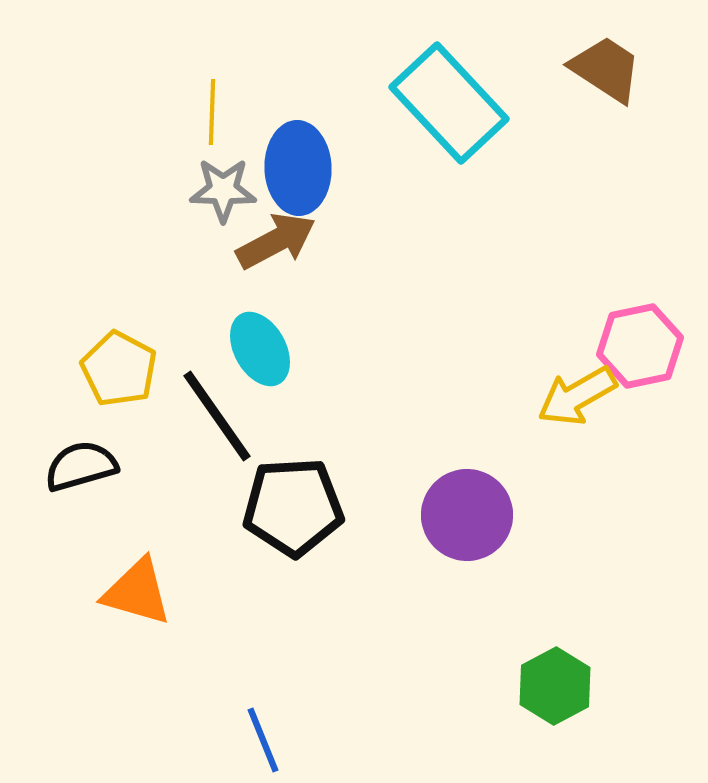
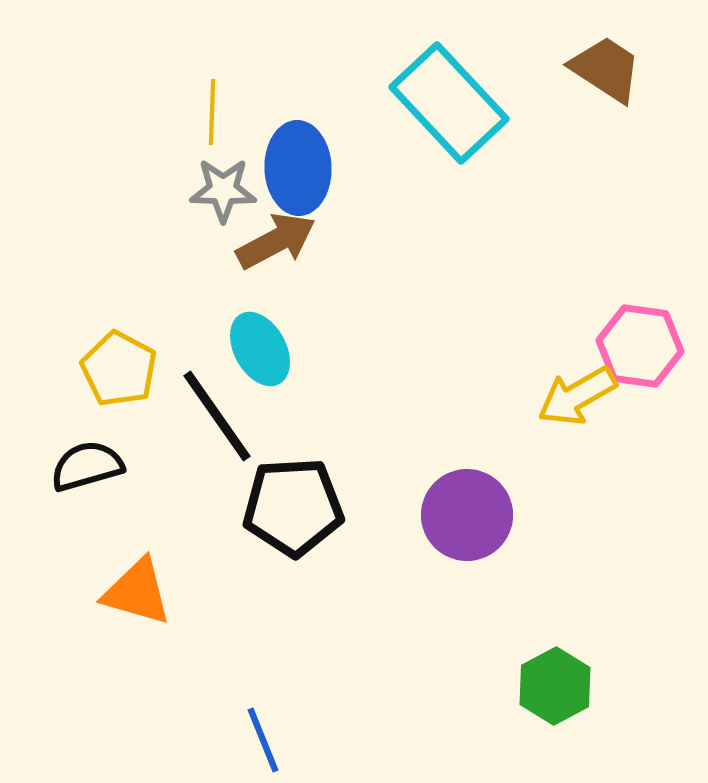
pink hexagon: rotated 20 degrees clockwise
black semicircle: moved 6 px right
